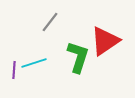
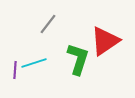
gray line: moved 2 px left, 2 px down
green L-shape: moved 2 px down
purple line: moved 1 px right
